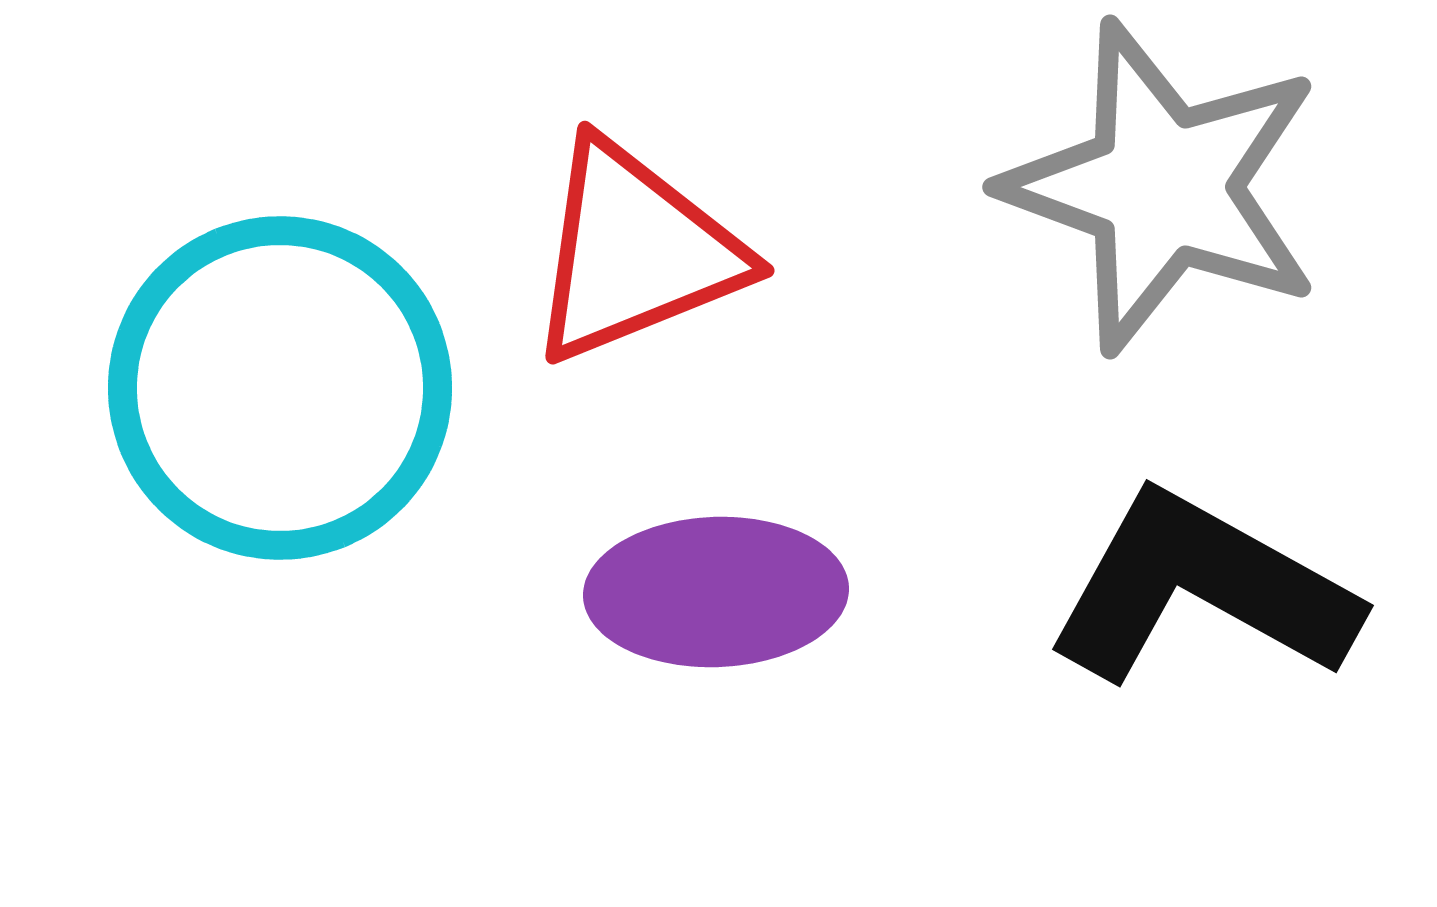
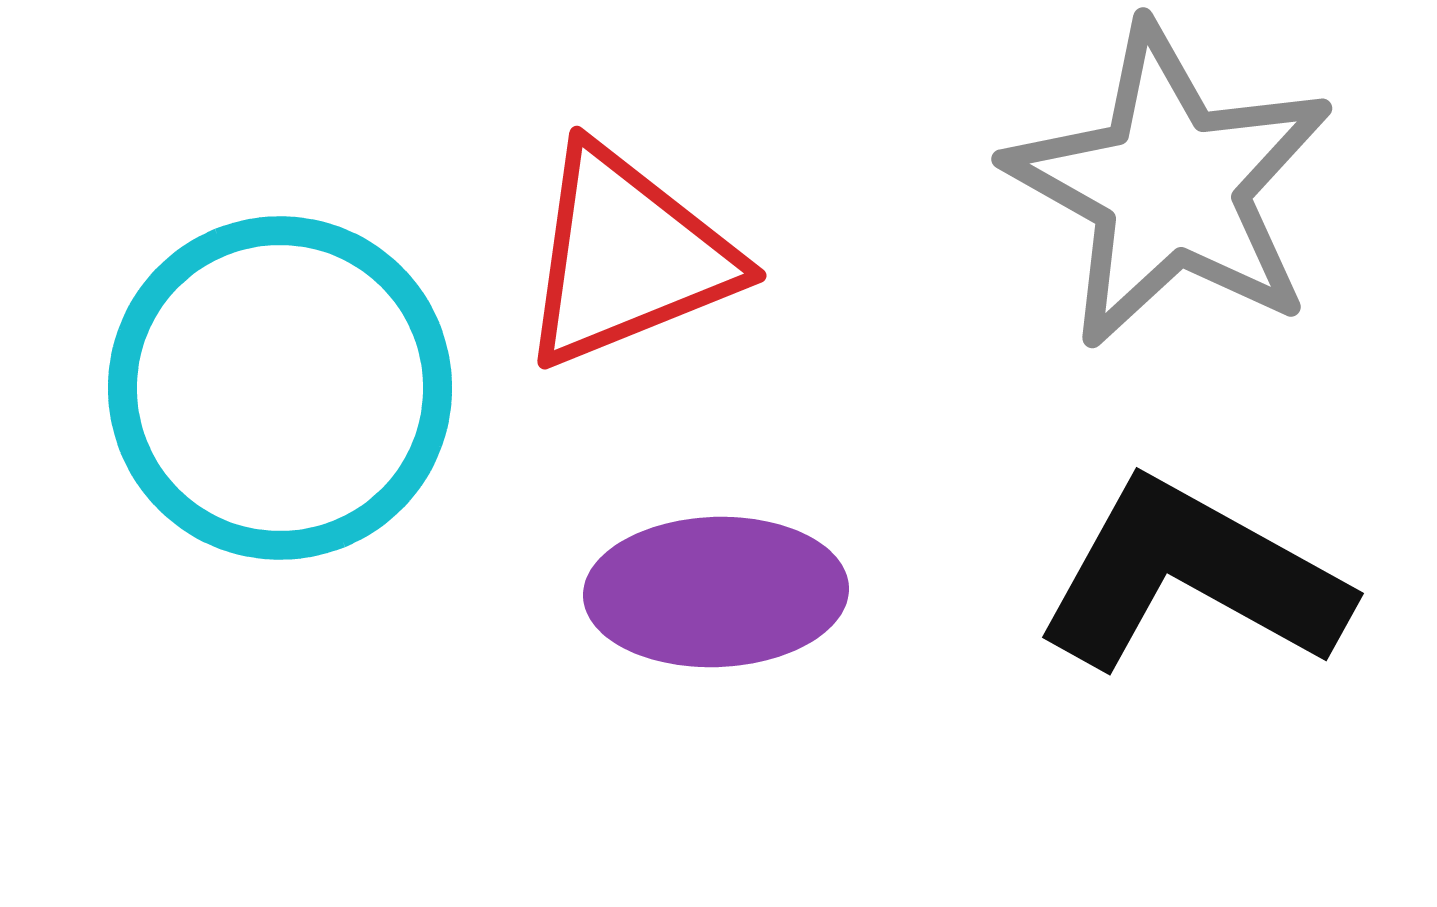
gray star: moved 7 px right, 1 px up; rotated 9 degrees clockwise
red triangle: moved 8 px left, 5 px down
black L-shape: moved 10 px left, 12 px up
